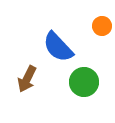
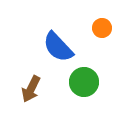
orange circle: moved 2 px down
brown arrow: moved 4 px right, 10 px down
